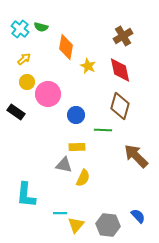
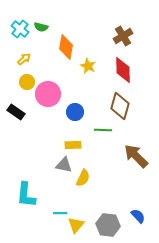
red diamond: moved 3 px right; rotated 12 degrees clockwise
blue circle: moved 1 px left, 3 px up
yellow rectangle: moved 4 px left, 2 px up
